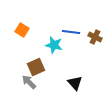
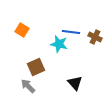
cyan star: moved 5 px right, 1 px up
gray arrow: moved 1 px left, 4 px down
